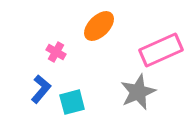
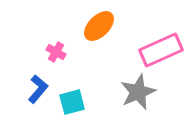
blue L-shape: moved 3 px left
